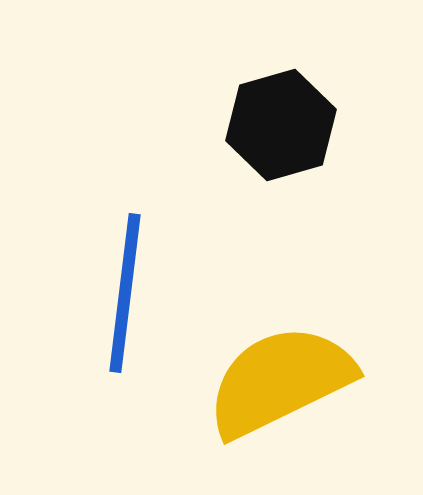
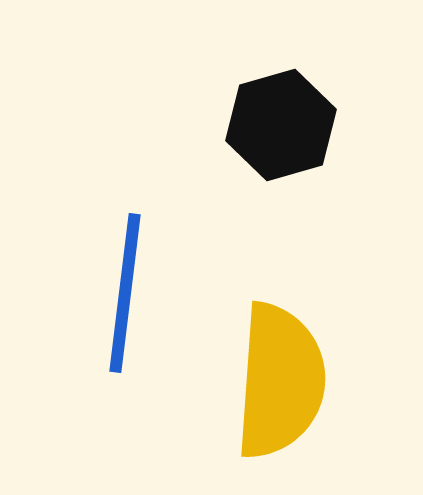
yellow semicircle: rotated 120 degrees clockwise
